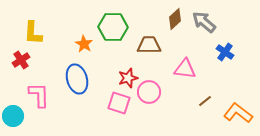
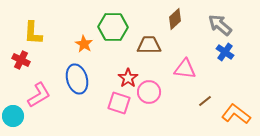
gray arrow: moved 16 px right, 3 px down
red cross: rotated 30 degrees counterclockwise
red star: rotated 18 degrees counterclockwise
pink L-shape: rotated 60 degrees clockwise
orange L-shape: moved 2 px left, 1 px down
